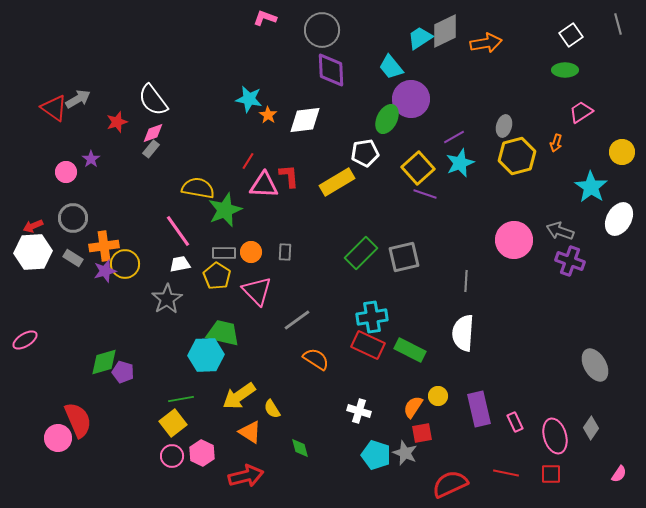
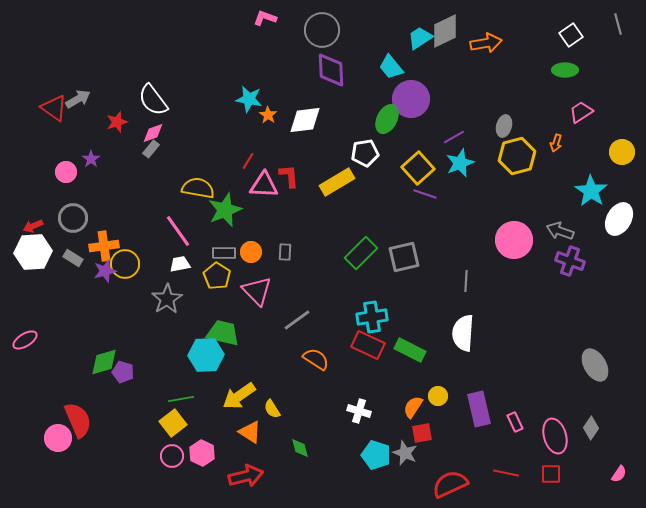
cyan star at (591, 187): moved 4 px down
